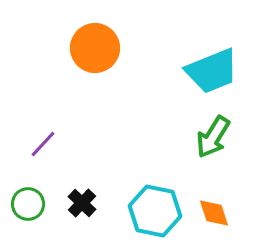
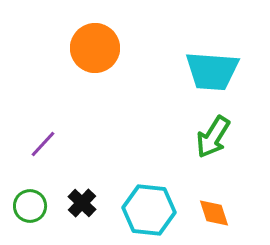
cyan trapezoid: rotated 26 degrees clockwise
green circle: moved 2 px right, 2 px down
cyan hexagon: moved 6 px left, 1 px up; rotated 6 degrees counterclockwise
